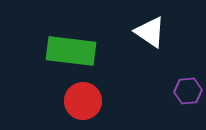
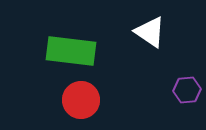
purple hexagon: moved 1 px left, 1 px up
red circle: moved 2 px left, 1 px up
